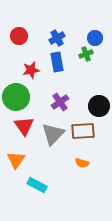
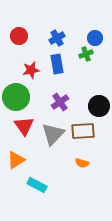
blue rectangle: moved 2 px down
orange triangle: rotated 24 degrees clockwise
